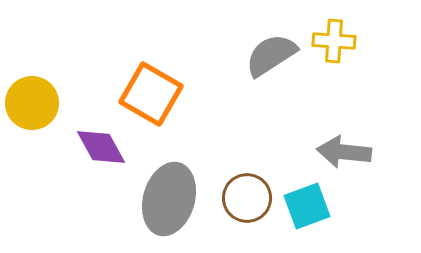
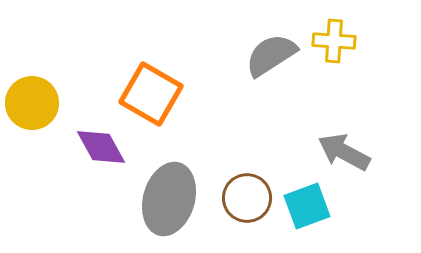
gray arrow: rotated 22 degrees clockwise
